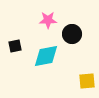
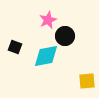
pink star: rotated 24 degrees counterclockwise
black circle: moved 7 px left, 2 px down
black square: moved 1 px down; rotated 32 degrees clockwise
